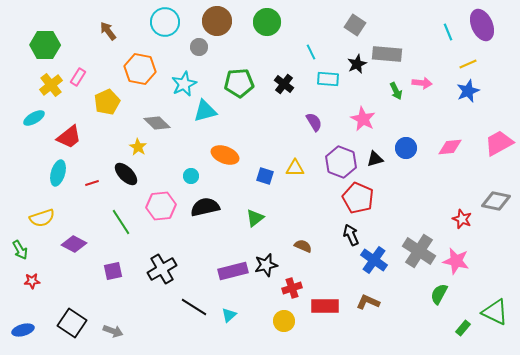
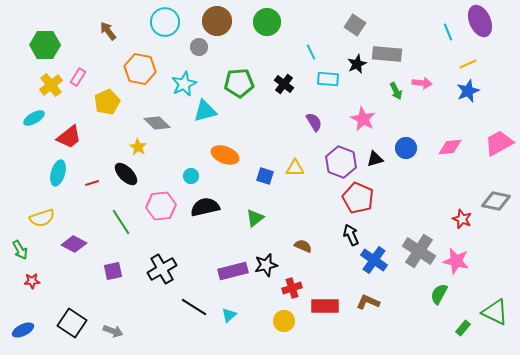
purple ellipse at (482, 25): moved 2 px left, 4 px up
blue ellipse at (23, 330): rotated 10 degrees counterclockwise
